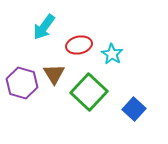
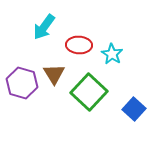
red ellipse: rotated 15 degrees clockwise
